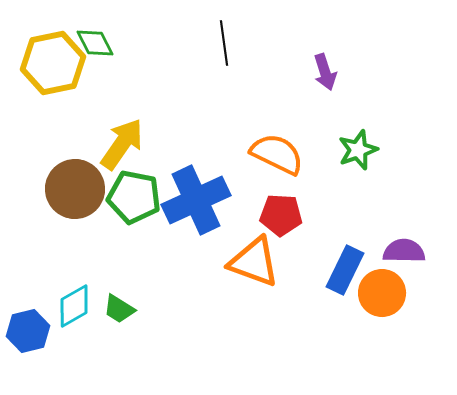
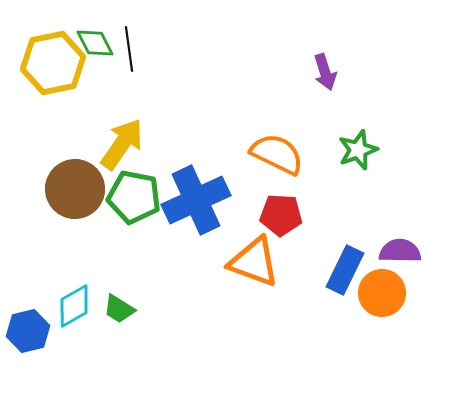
black line: moved 95 px left, 6 px down
purple semicircle: moved 4 px left
